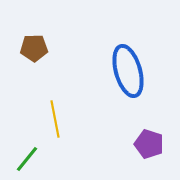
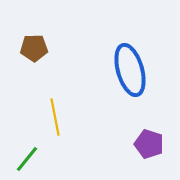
blue ellipse: moved 2 px right, 1 px up
yellow line: moved 2 px up
